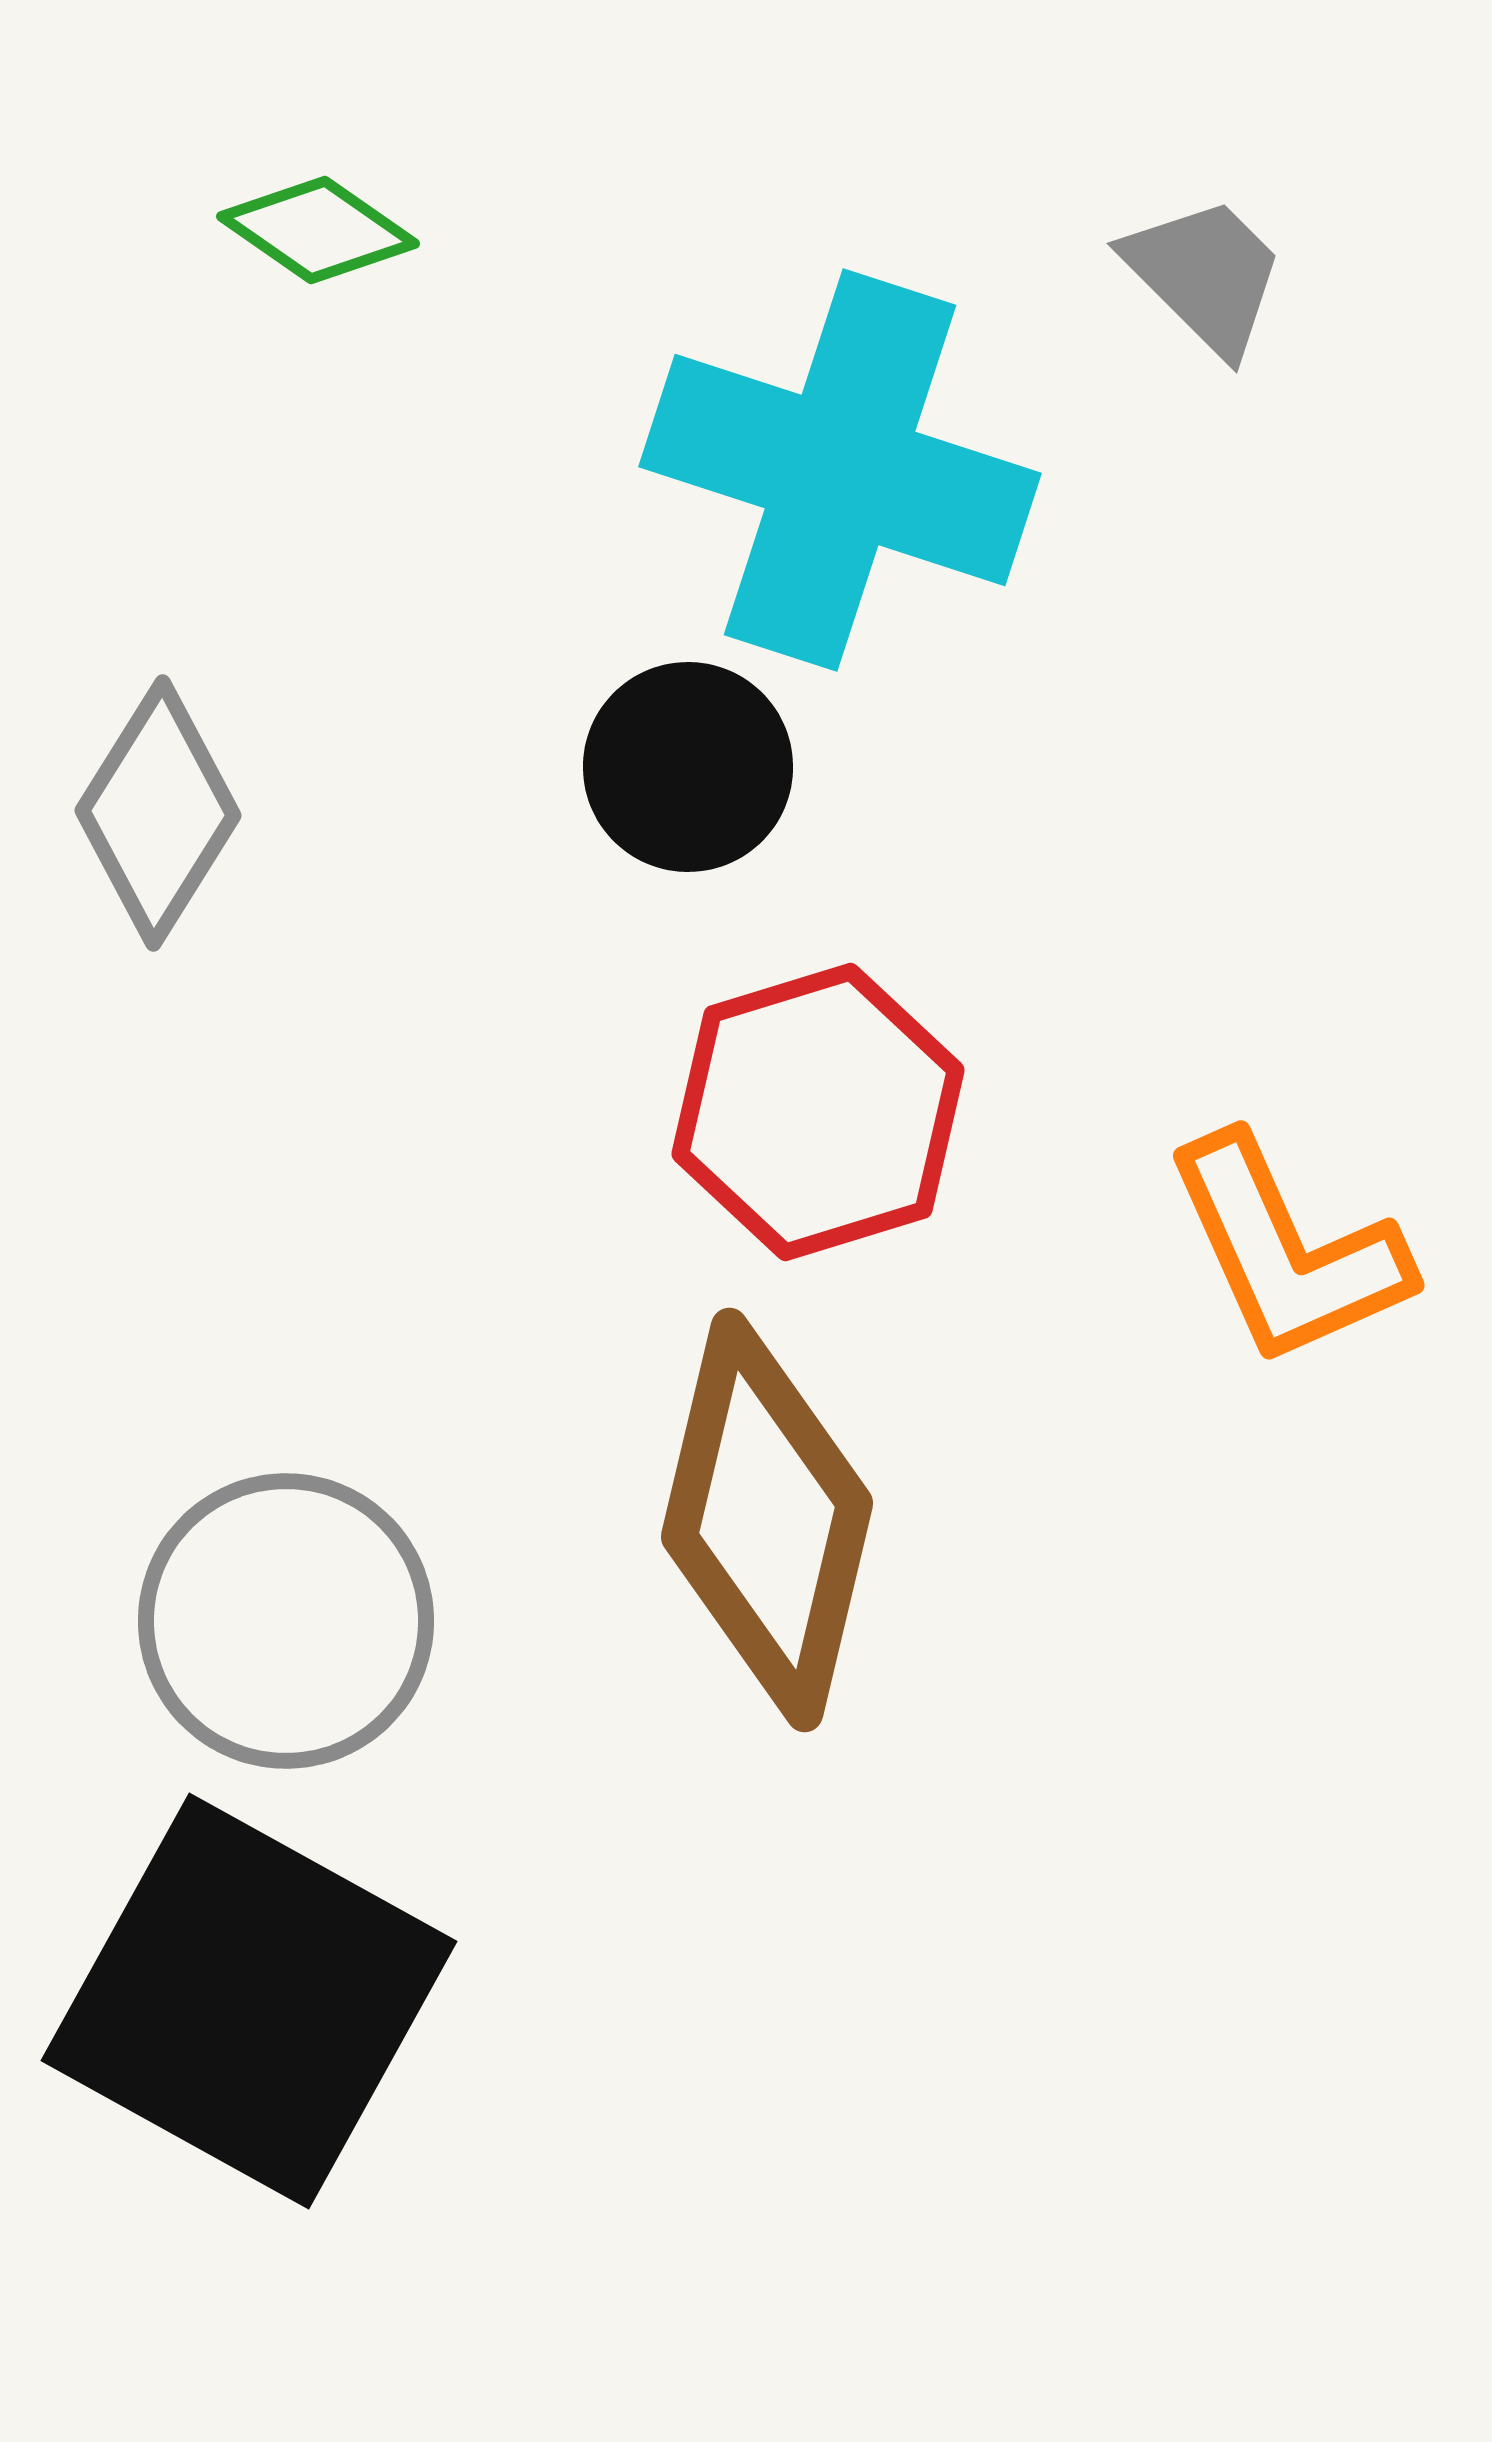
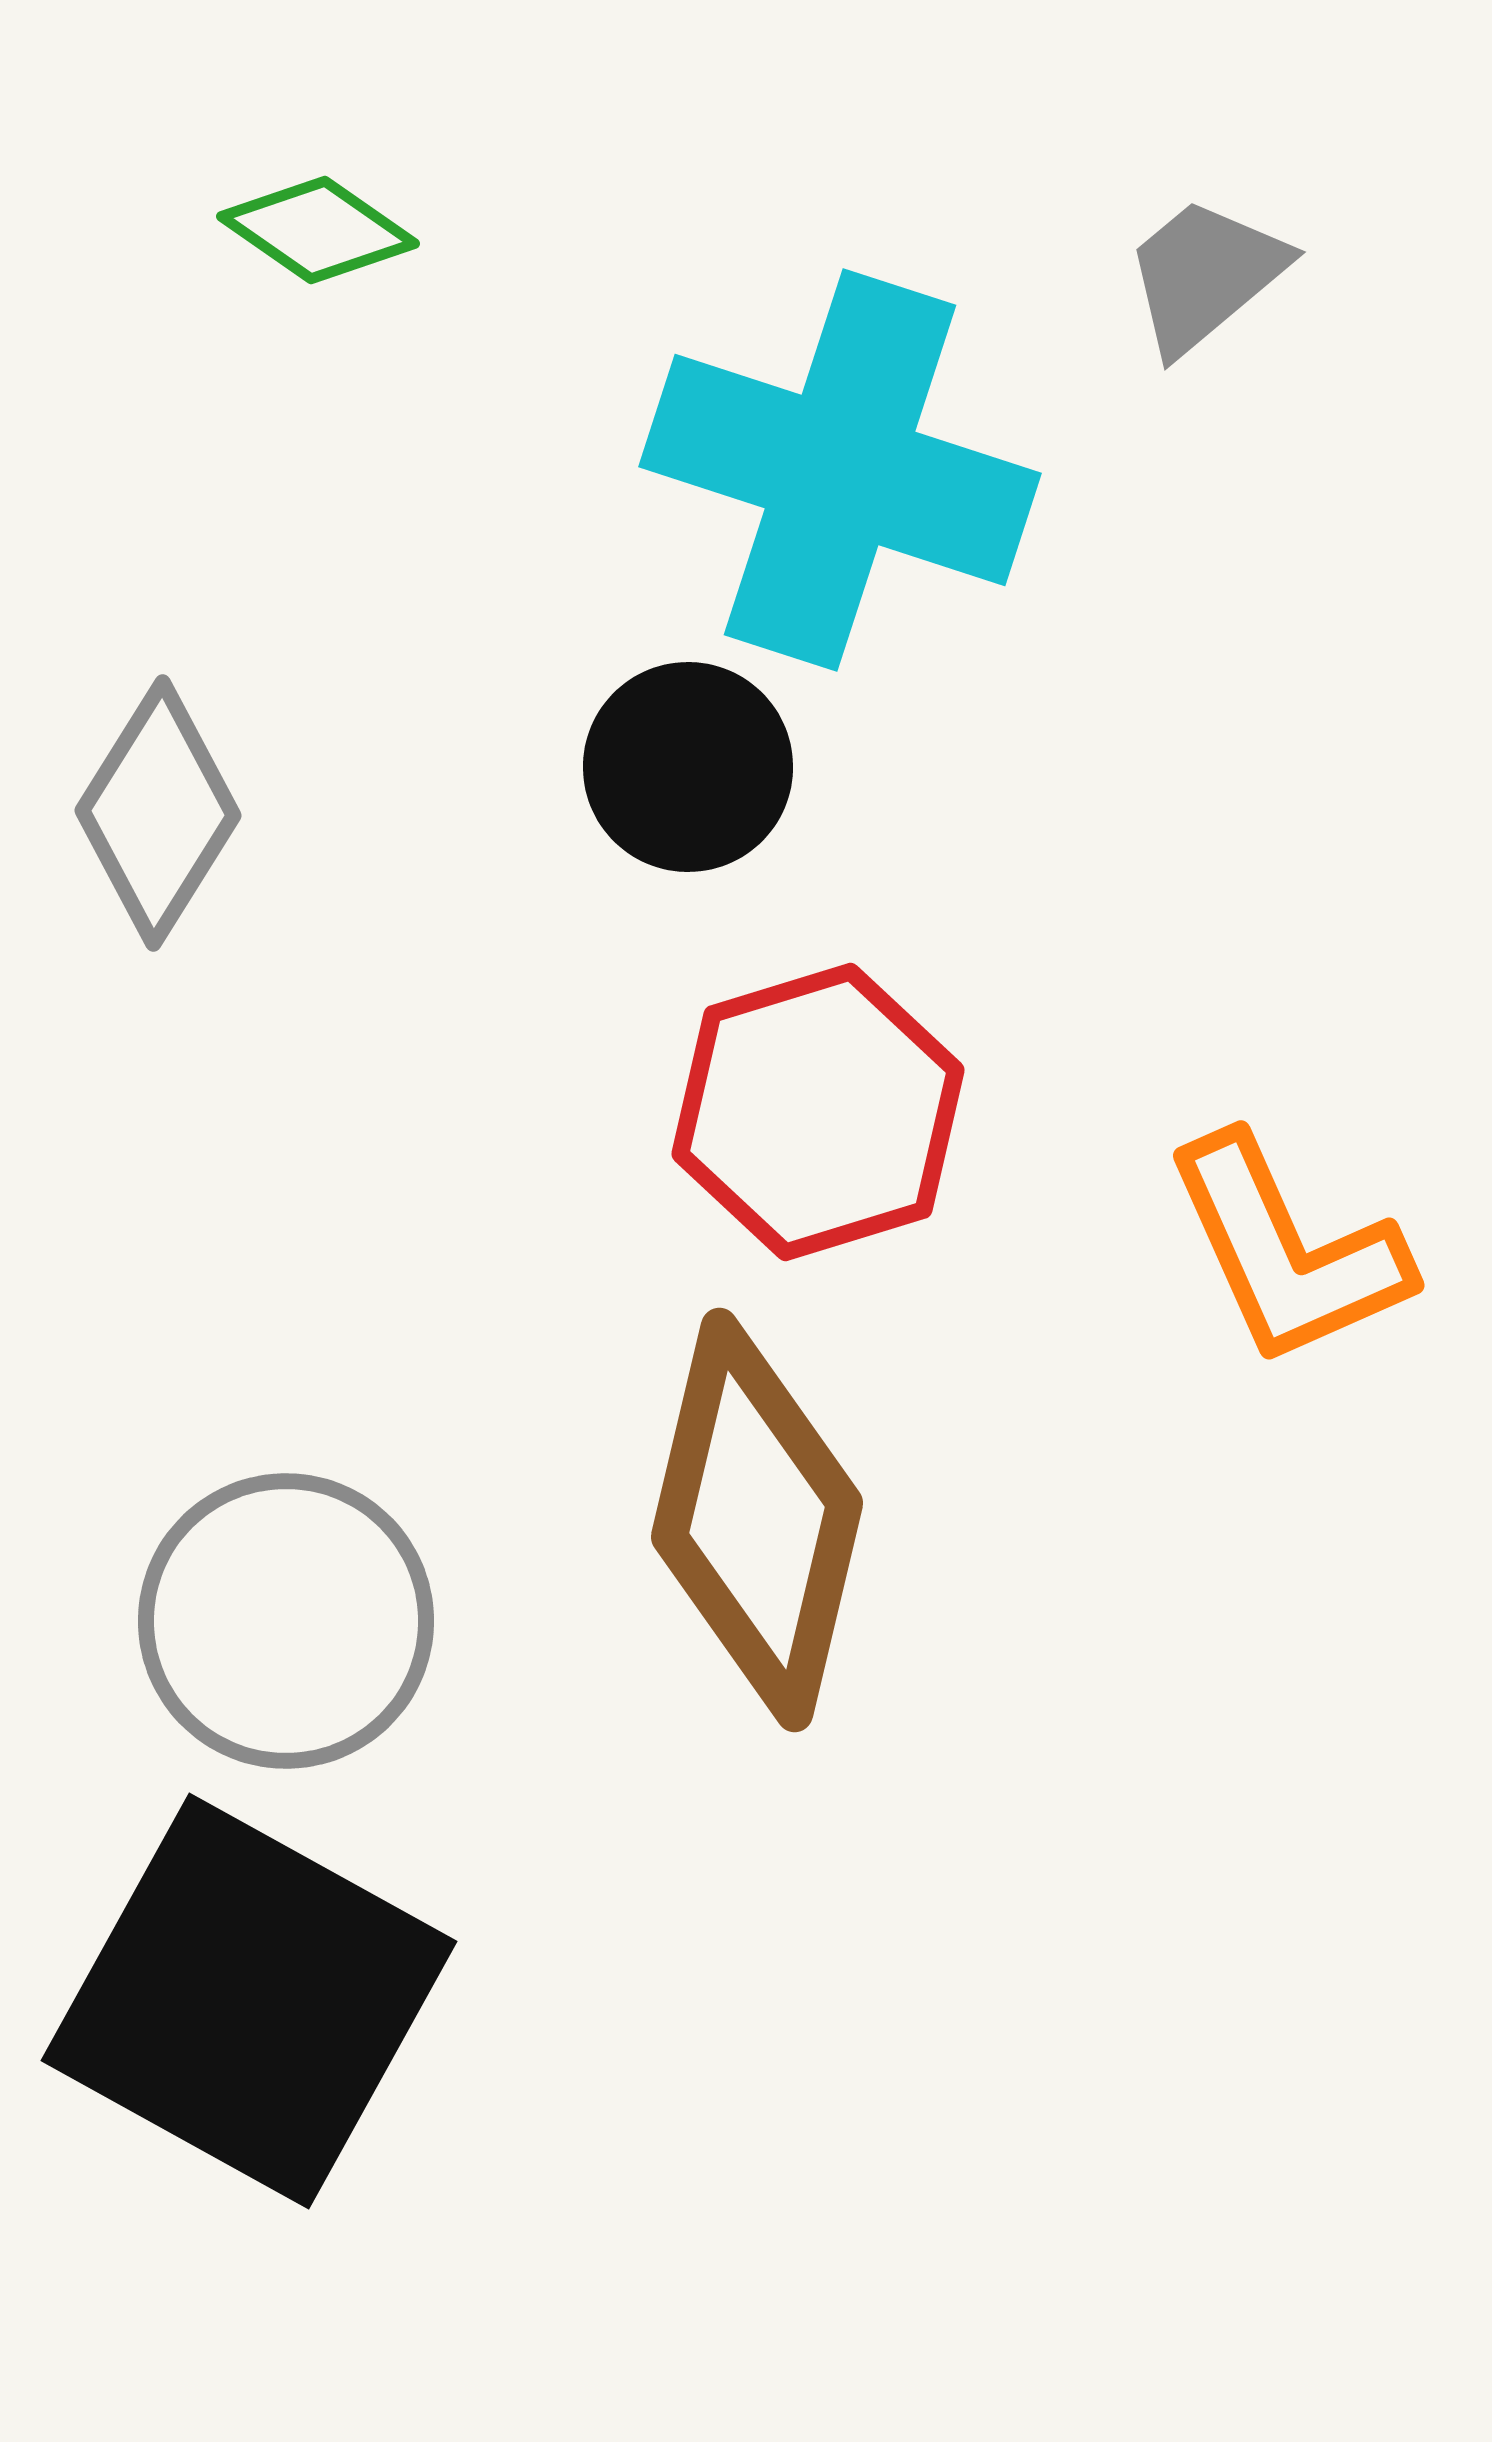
gray trapezoid: rotated 85 degrees counterclockwise
brown diamond: moved 10 px left
